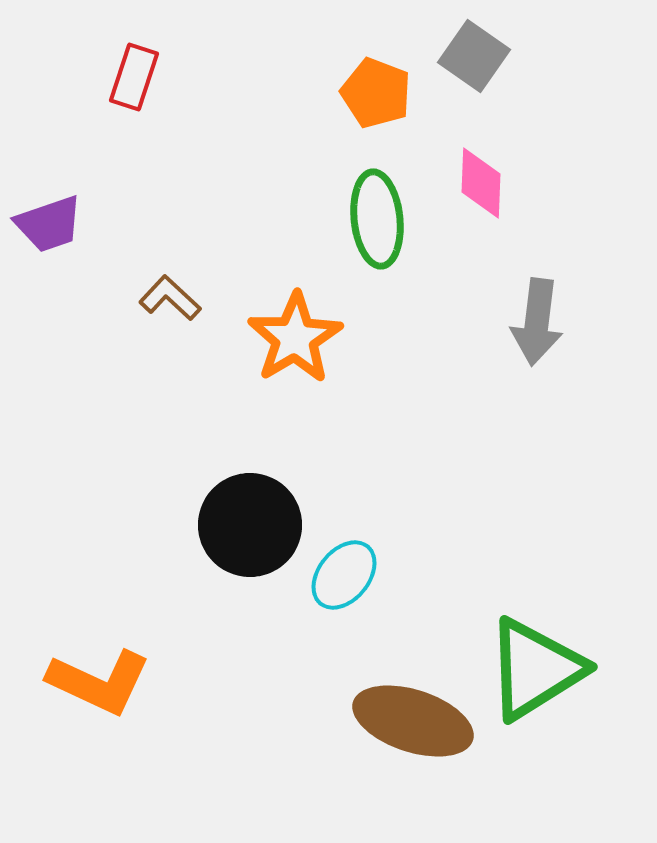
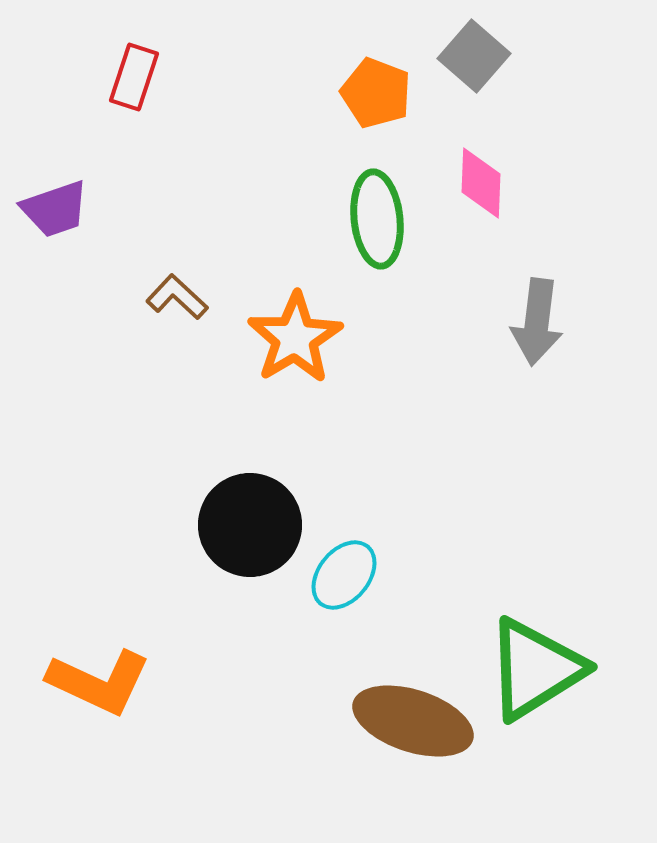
gray square: rotated 6 degrees clockwise
purple trapezoid: moved 6 px right, 15 px up
brown L-shape: moved 7 px right, 1 px up
